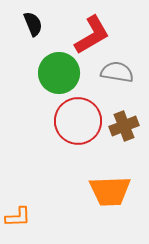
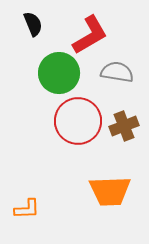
red L-shape: moved 2 px left
orange L-shape: moved 9 px right, 8 px up
